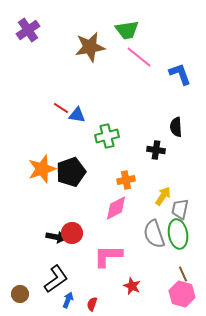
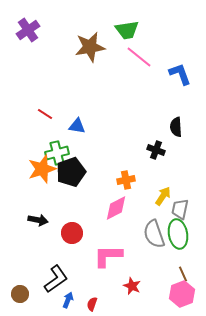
red line: moved 16 px left, 6 px down
blue triangle: moved 11 px down
green cross: moved 50 px left, 17 px down
black cross: rotated 12 degrees clockwise
black arrow: moved 18 px left, 17 px up
pink hexagon: rotated 25 degrees clockwise
